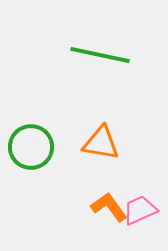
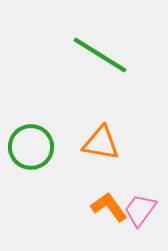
green line: rotated 20 degrees clockwise
pink trapezoid: rotated 30 degrees counterclockwise
